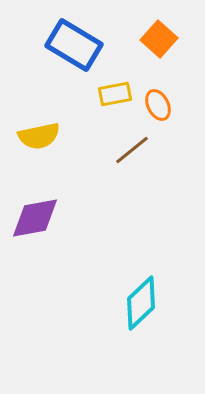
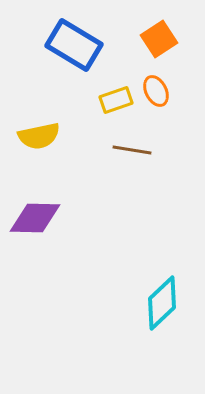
orange square: rotated 15 degrees clockwise
yellow rectangle: moved 1 px right, 6 px down; rotated 8 degrees counterclockwise
orange ellipse: moved 2 px left, 14 px up
brown line: rotated 48 degrees clockwise
purple diamond: rotated 12 degrees clockwise
cyan diamond: moved 21 px right
